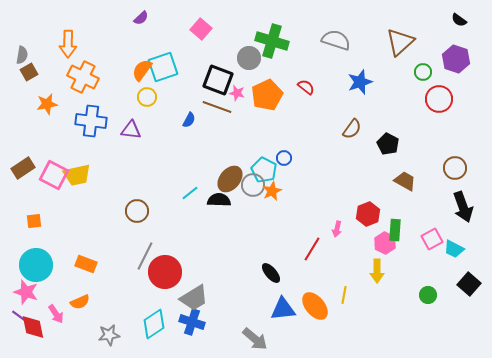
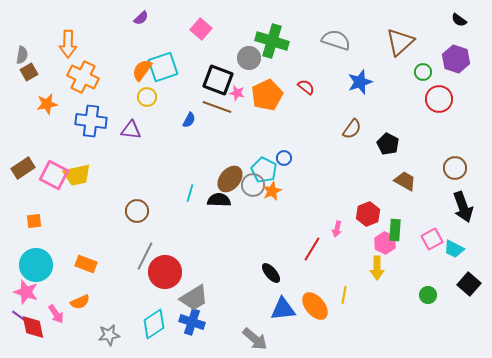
cyan line at (190, 193): rotated 36 degrees counterclockwise
yellow arrow at (377, 271): moved 3 px up
